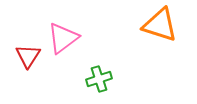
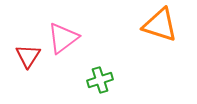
green cross: moved 1 px right, 1 px down
